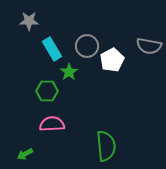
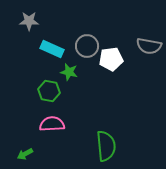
cyan rectangle: rotated 35 degrees counterclockwise
white pentagon: moved 1 px left, 1 px up; rotated 20 degrees clockwise
green star: rotated 24 degrees counterclockwise
green hexagon: moved 2 px right; rotated 10 degrees clockwise
